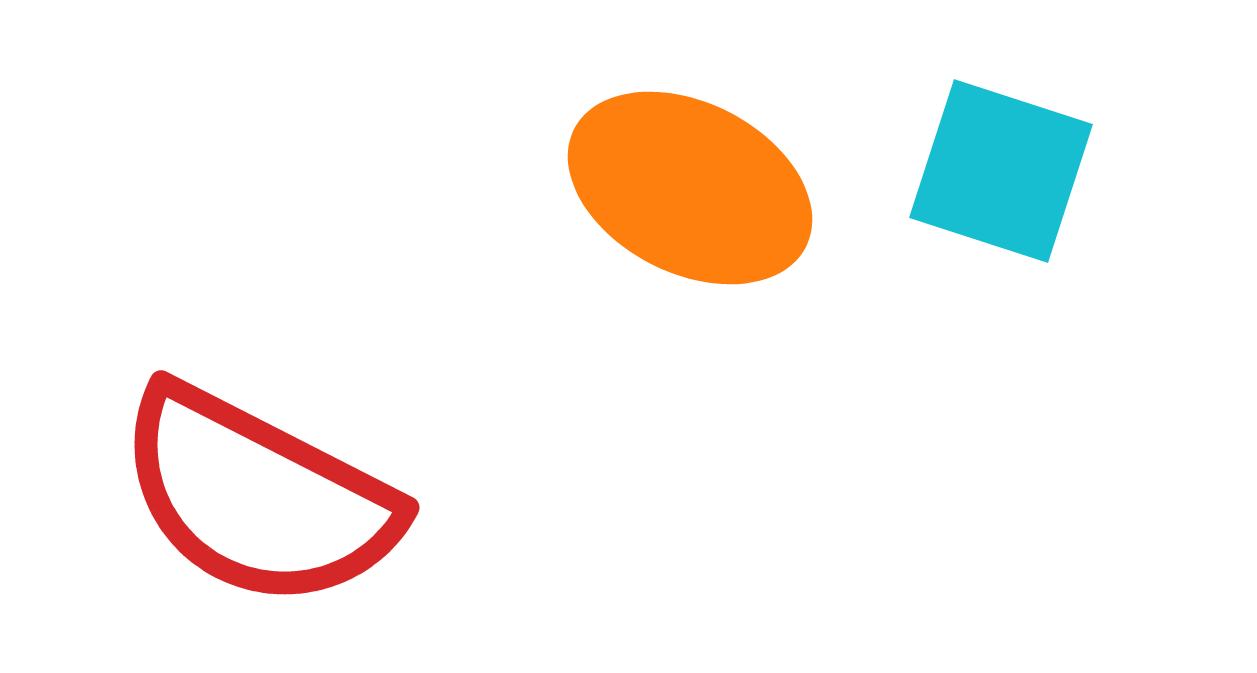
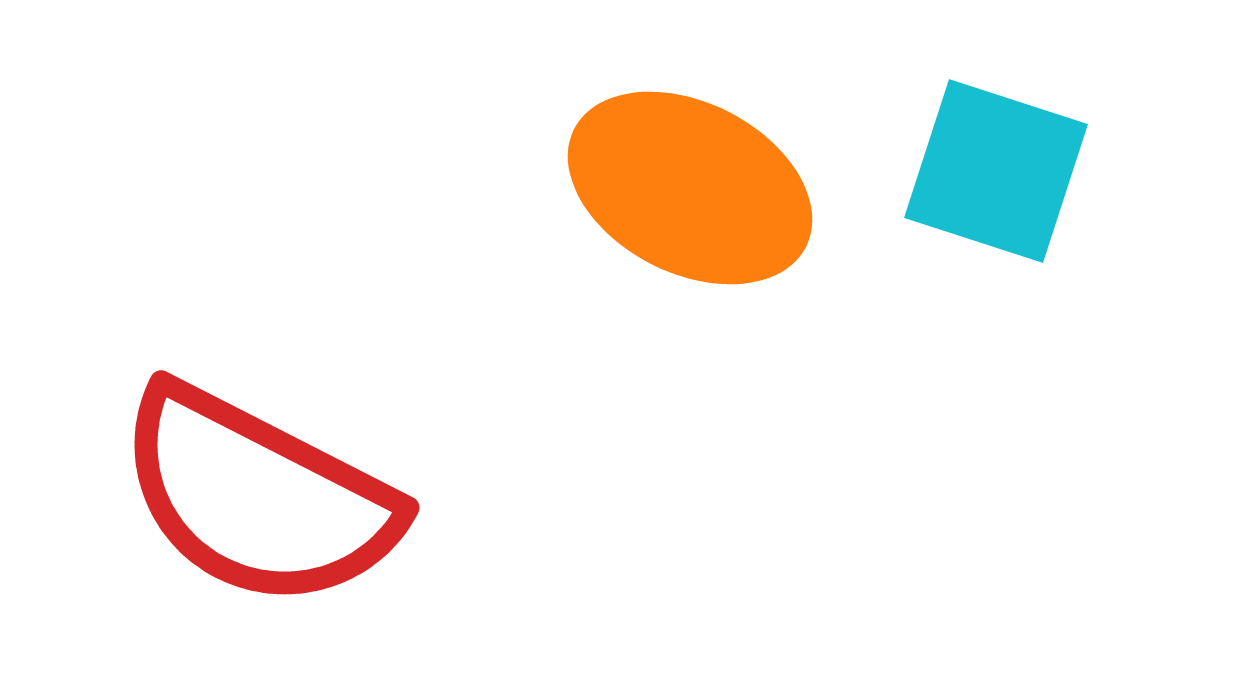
cyan square: moved 5 px left
